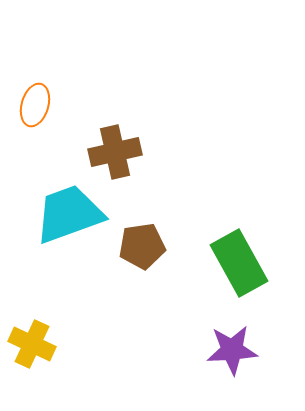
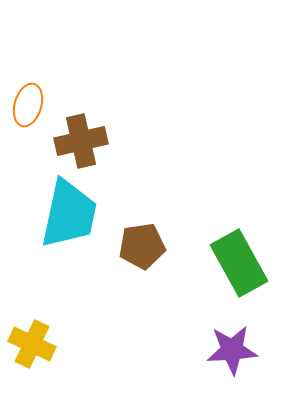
orange ellipse: moved 7 px left
brown cross: moved 34 px left, 11 px up
cyan trapezoid: rotated 122 degrees clockwise
